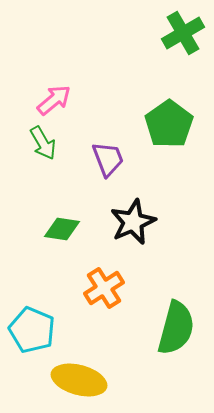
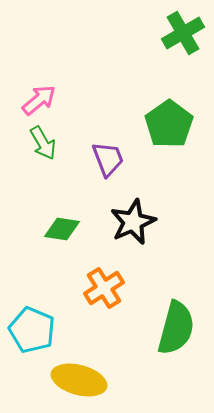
pink arrow: moved 15 px left
